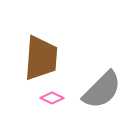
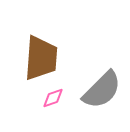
pink diamond: moved 1 px right; rotated 45 degrees counterclockwise
